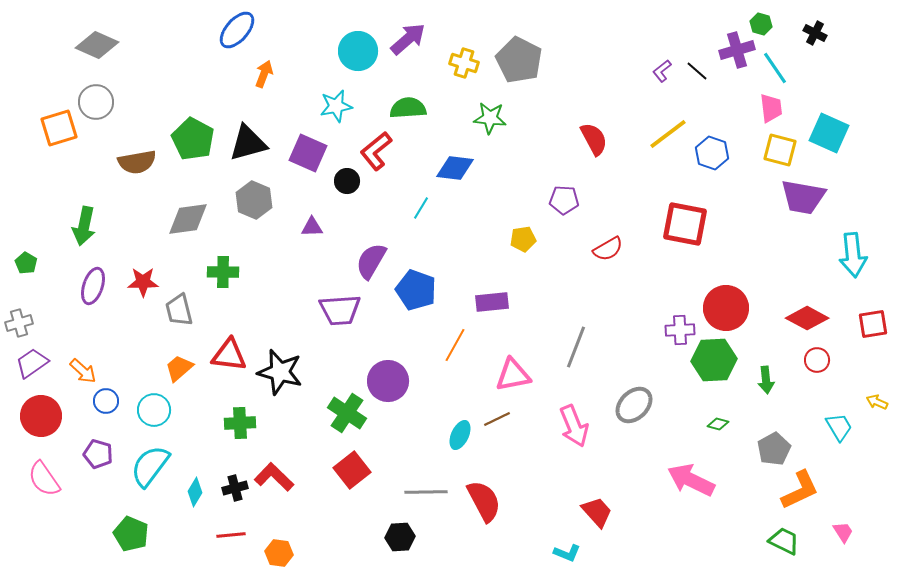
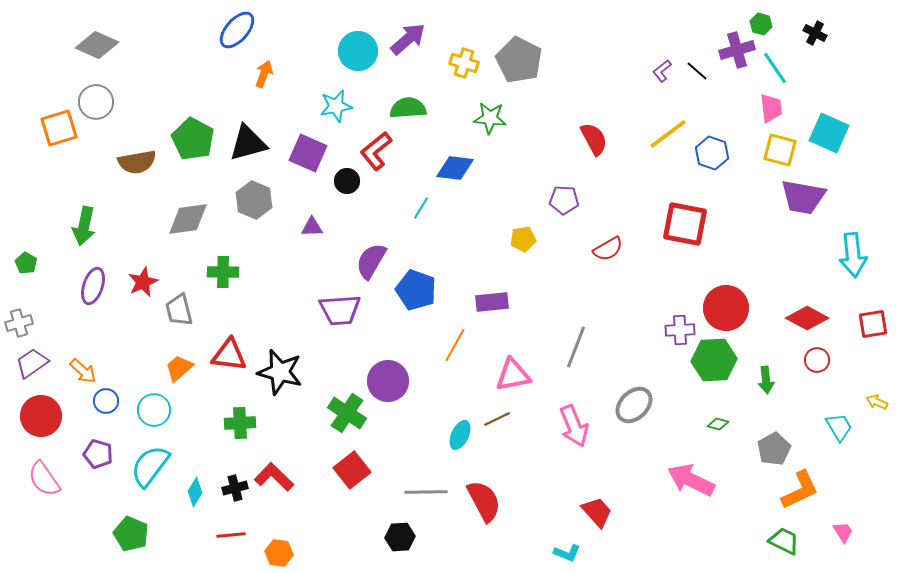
red star at (143, 282): rotated 24 degrees counterclockwise
